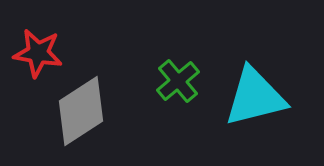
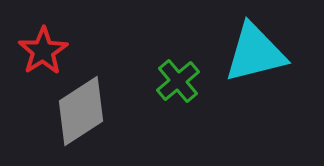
red star: moved 5 px right, 2 px up; rotated 30 degrees clockwise
cyan triangle: moved 44 px up
